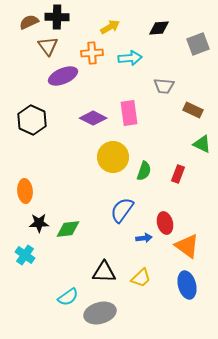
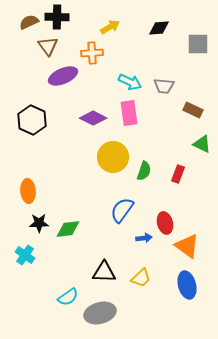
gray square: rotated 20 degrees clockwise
cyan arrow: moved 24 px down; rotated 30 degrees clockwise
orange ellipse: moved 3 px right
